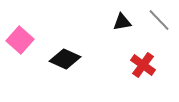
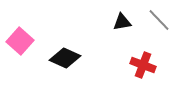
pink square: moved 1 px down
black diamond: moved 1 px up
red cross: rotated 15 degrees counterclockwise
